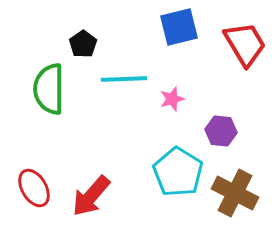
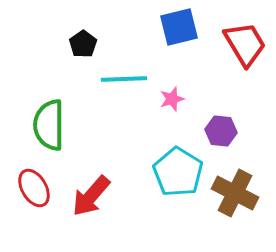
green semicircle: moved 36 px down
